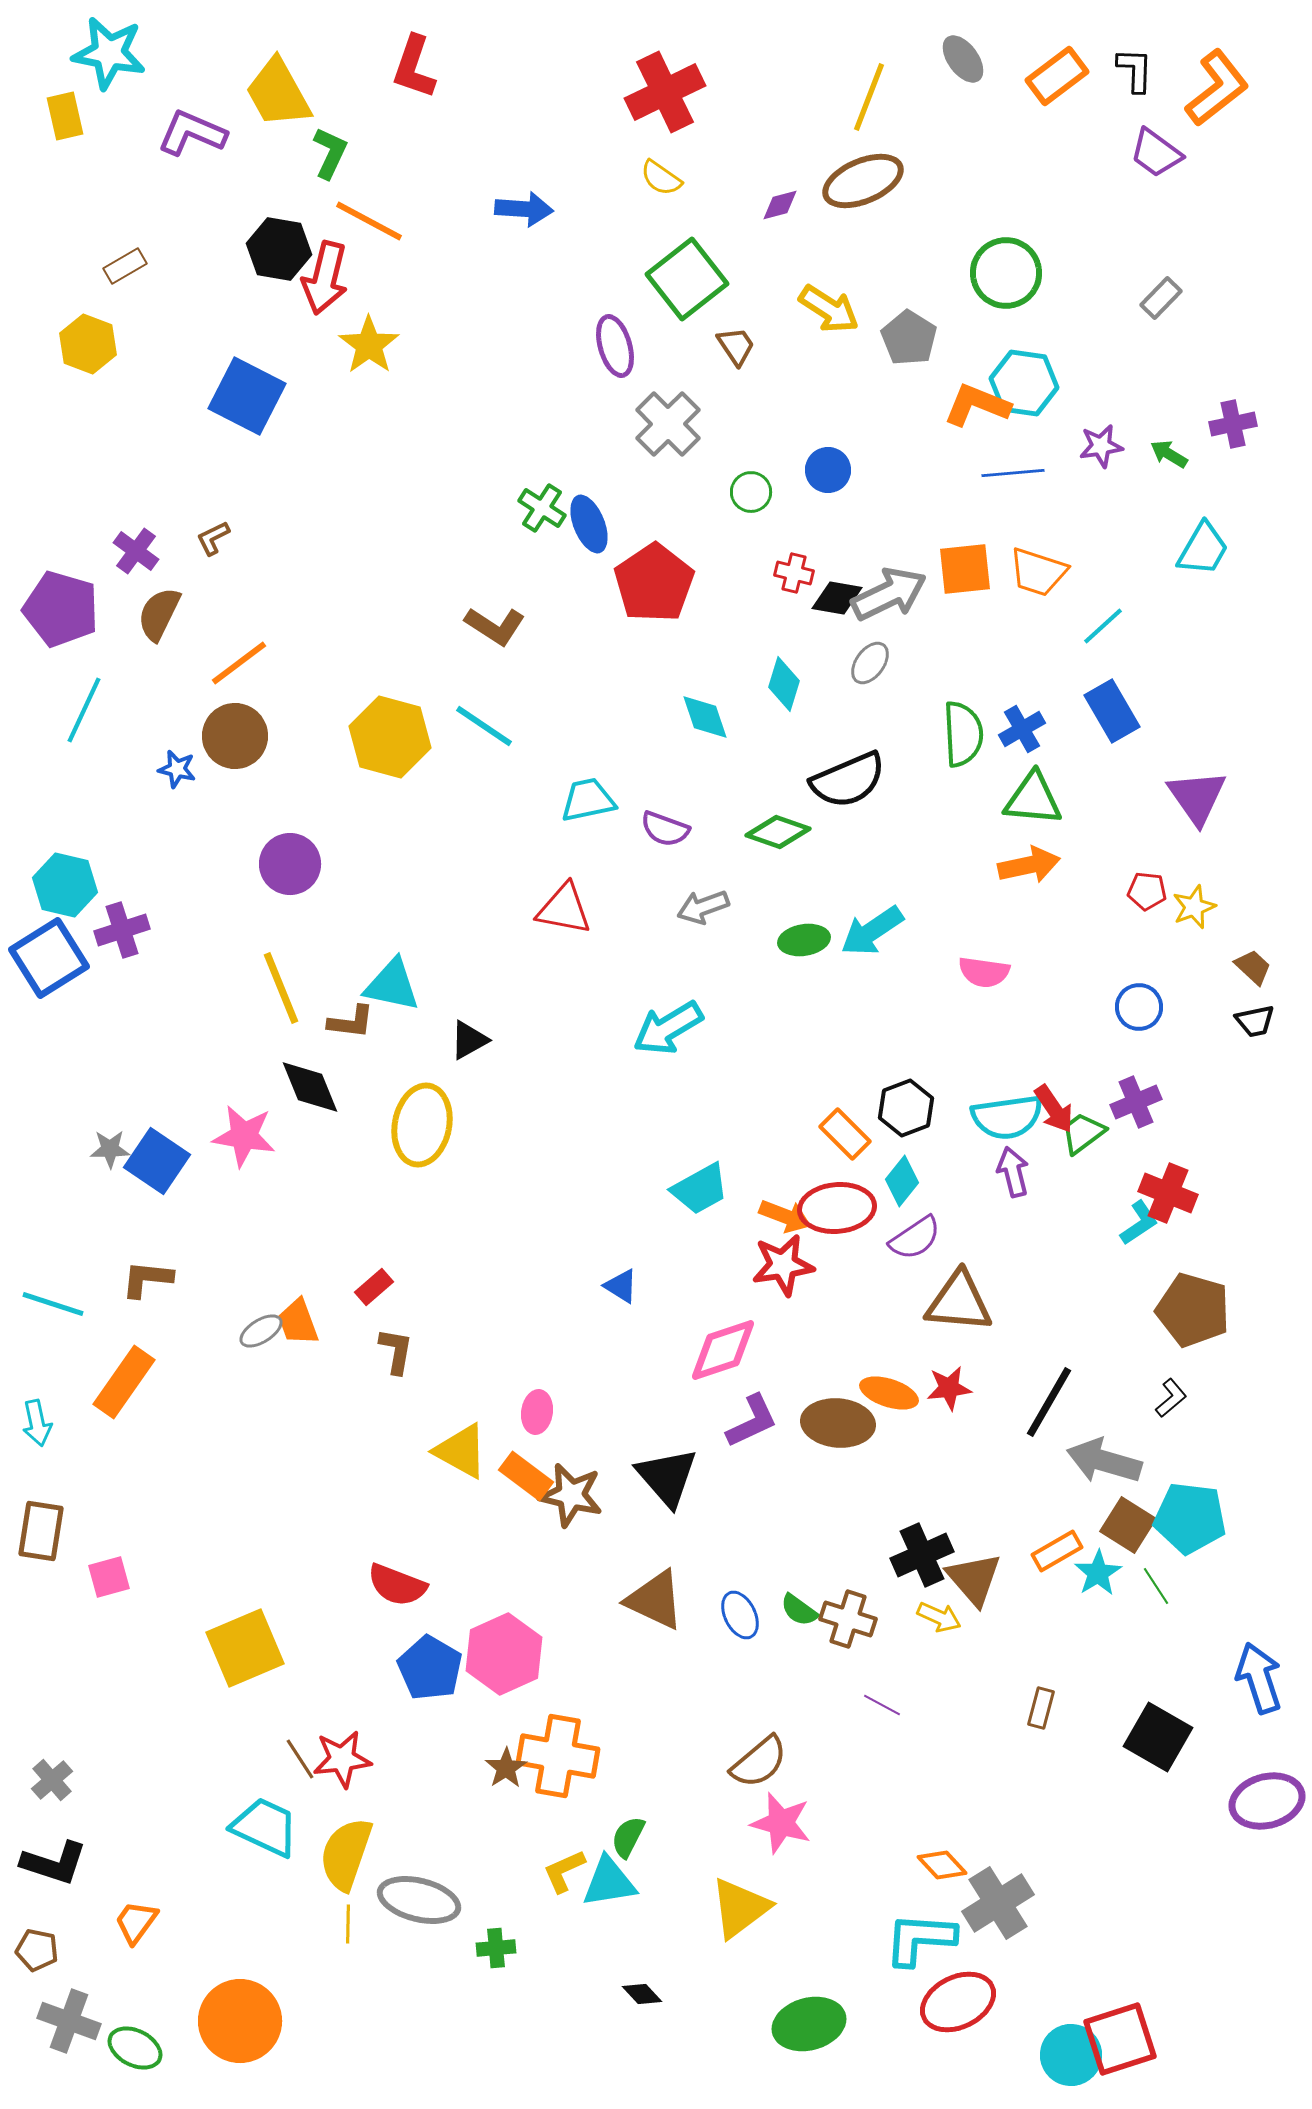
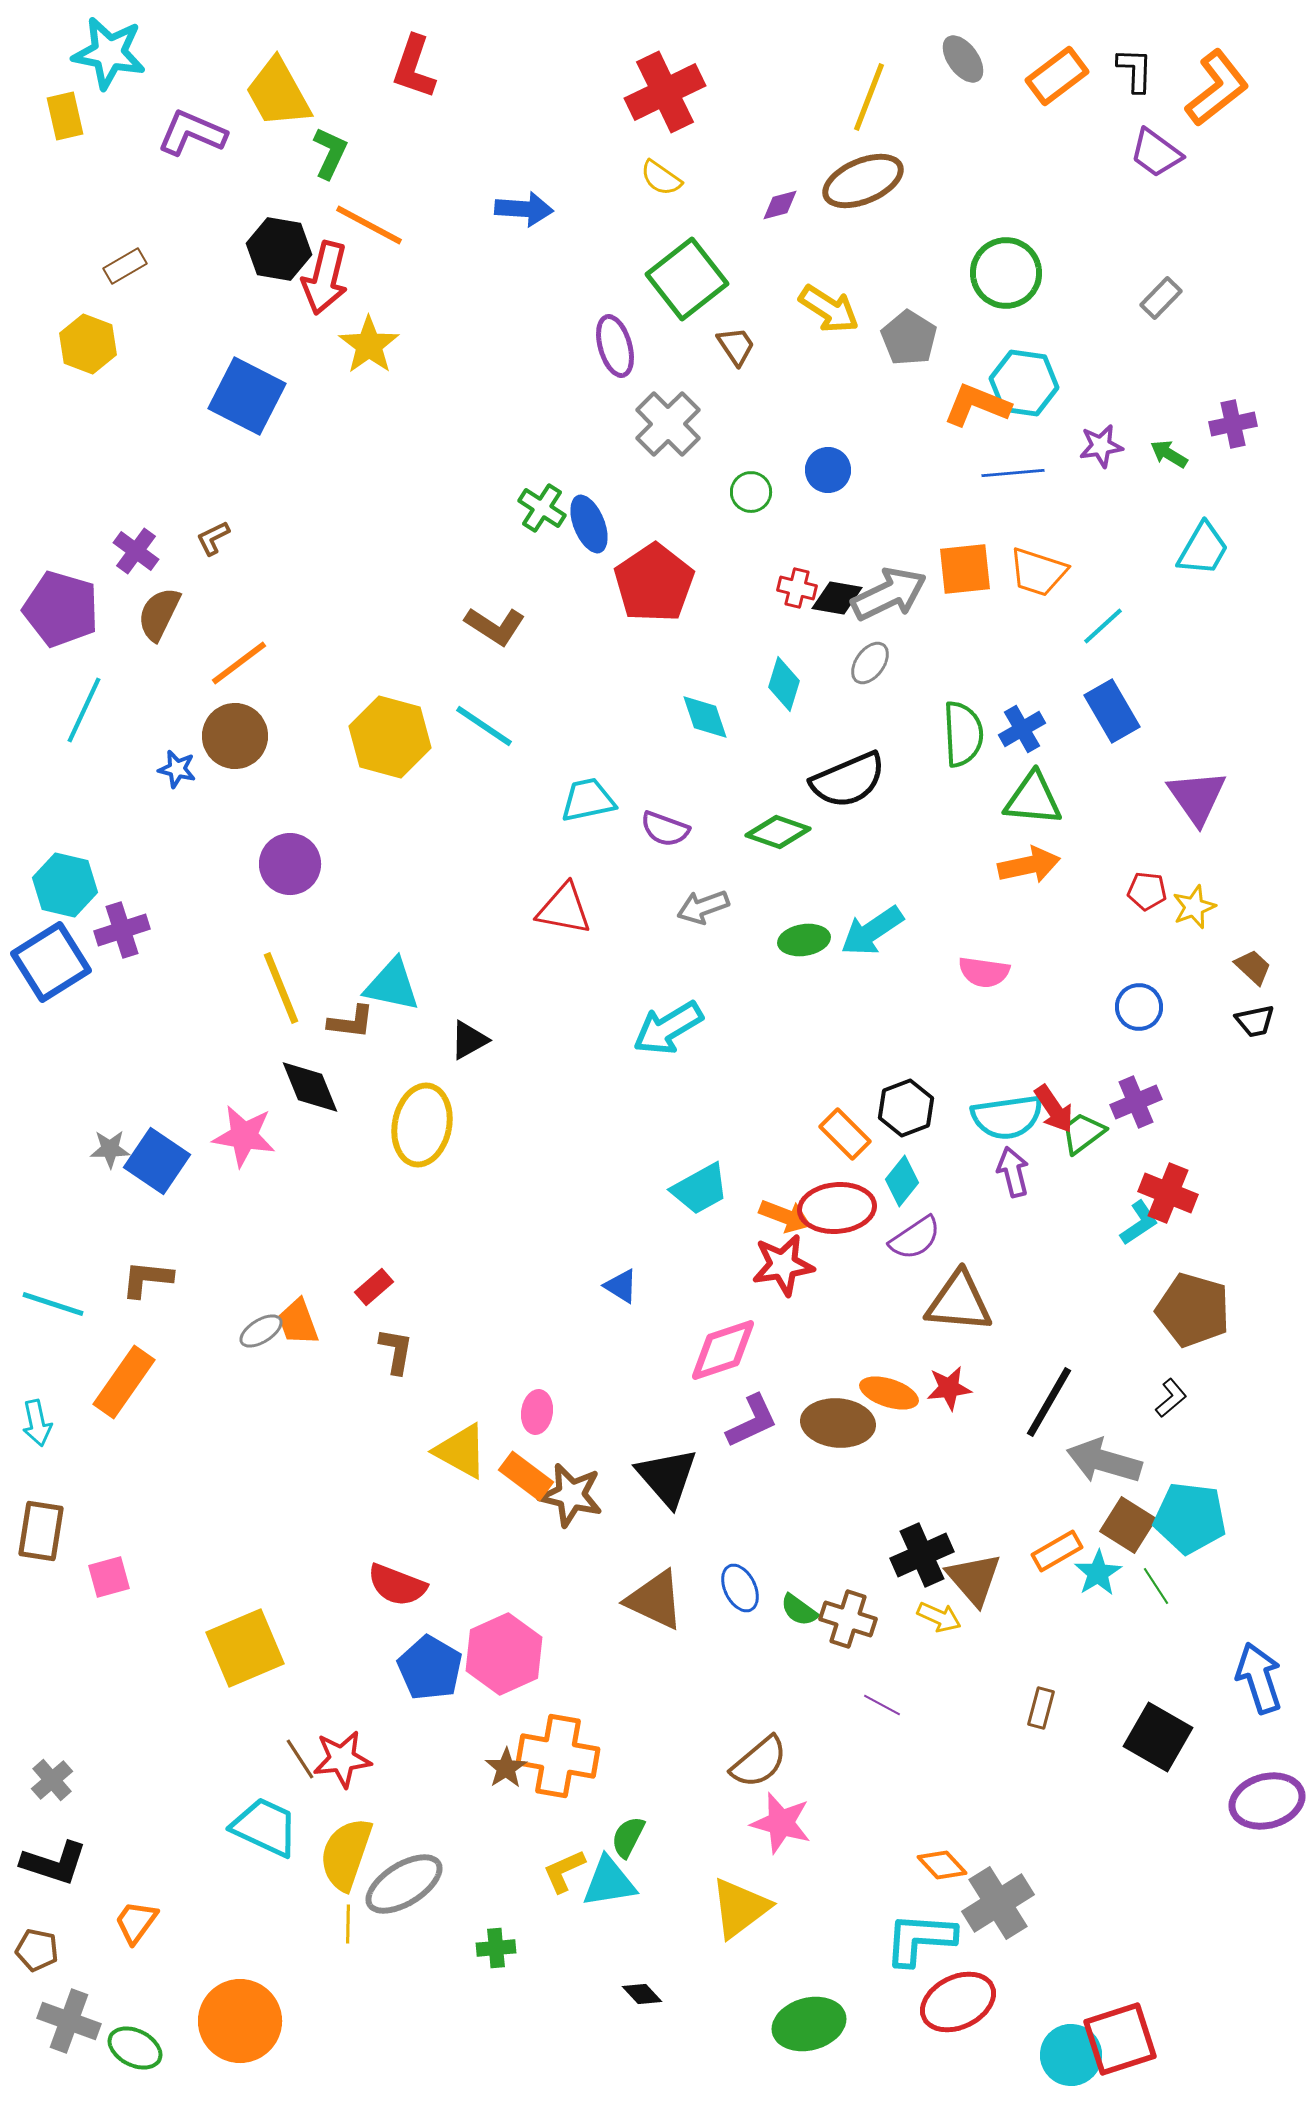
orange line at (369, 221): moved 4 px down
red cross at (794, 573): moved 3 px right, 15 px down
blue square at (49, 958): moved 2 px right, 4 px down
blue ellipse at (740, 1615): moved 27 px up
gray ellipse at (419, 1900): moved 15 px left, 16 px up; rotated 46 degrees counterclockwise
